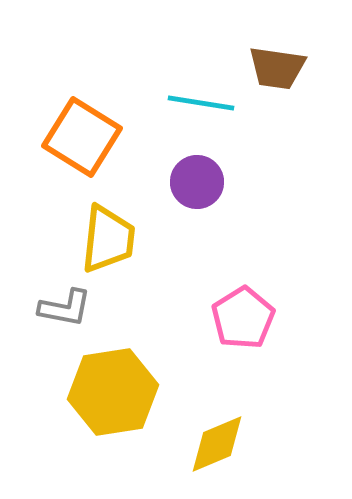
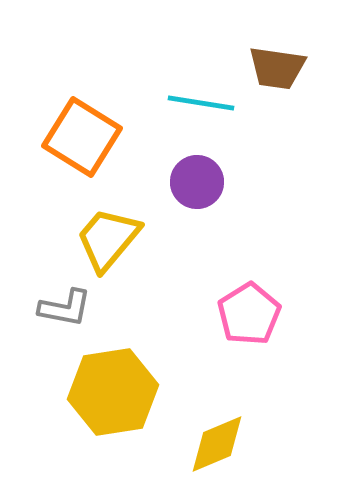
yellow trapezoid: rotated 146 degrees counterclockwise
pink pentagon: moved 6 px right, 4 px up
